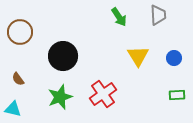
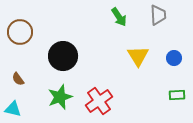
red cross: moved 4 px left, 7 px down
